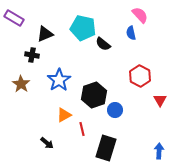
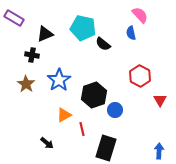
brown star: moved 5 px right
